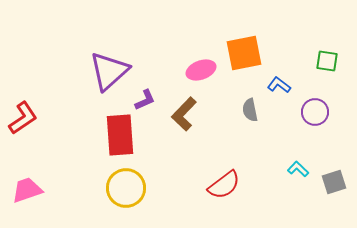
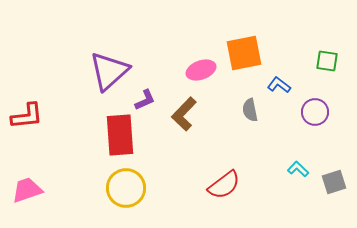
red L-shape: moved 4 px right, 2 px up; rotated 28 degrees clockwise
